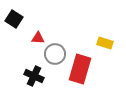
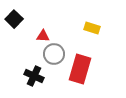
black square: rotated 12 degrees clockwise
red triangle: moved 5 px right, 2 px up
yellow rectangle: moved 13 px left, 15 px up
gray circle: moved 1 px left
